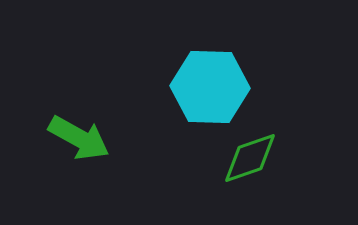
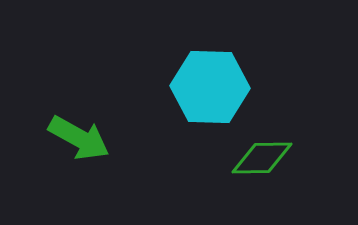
green diamond: moved 12 px right; rotated 18 degrees clockwise
